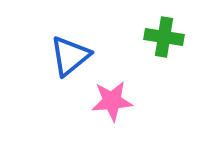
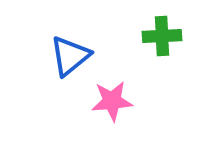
green cross: moved 2 px left, 1 px up; rotated 12 degrees counterclockwise
